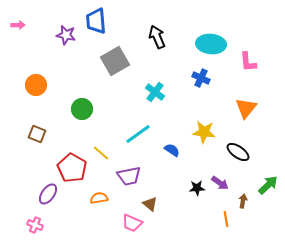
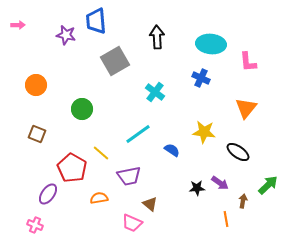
black arrow: rotated 20 degrees clockwise
